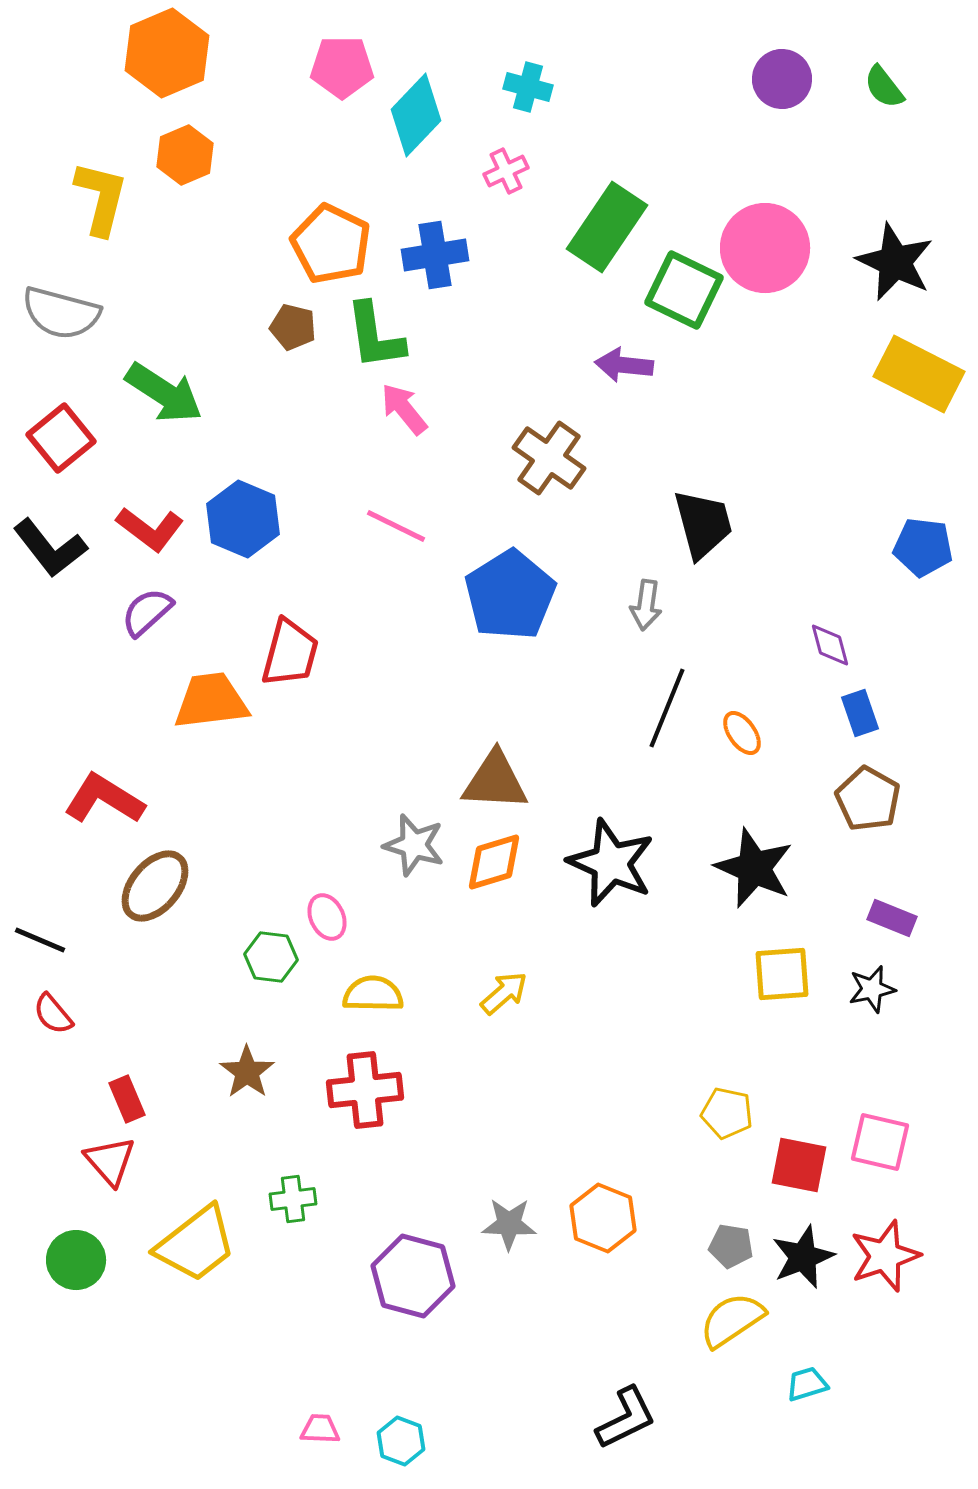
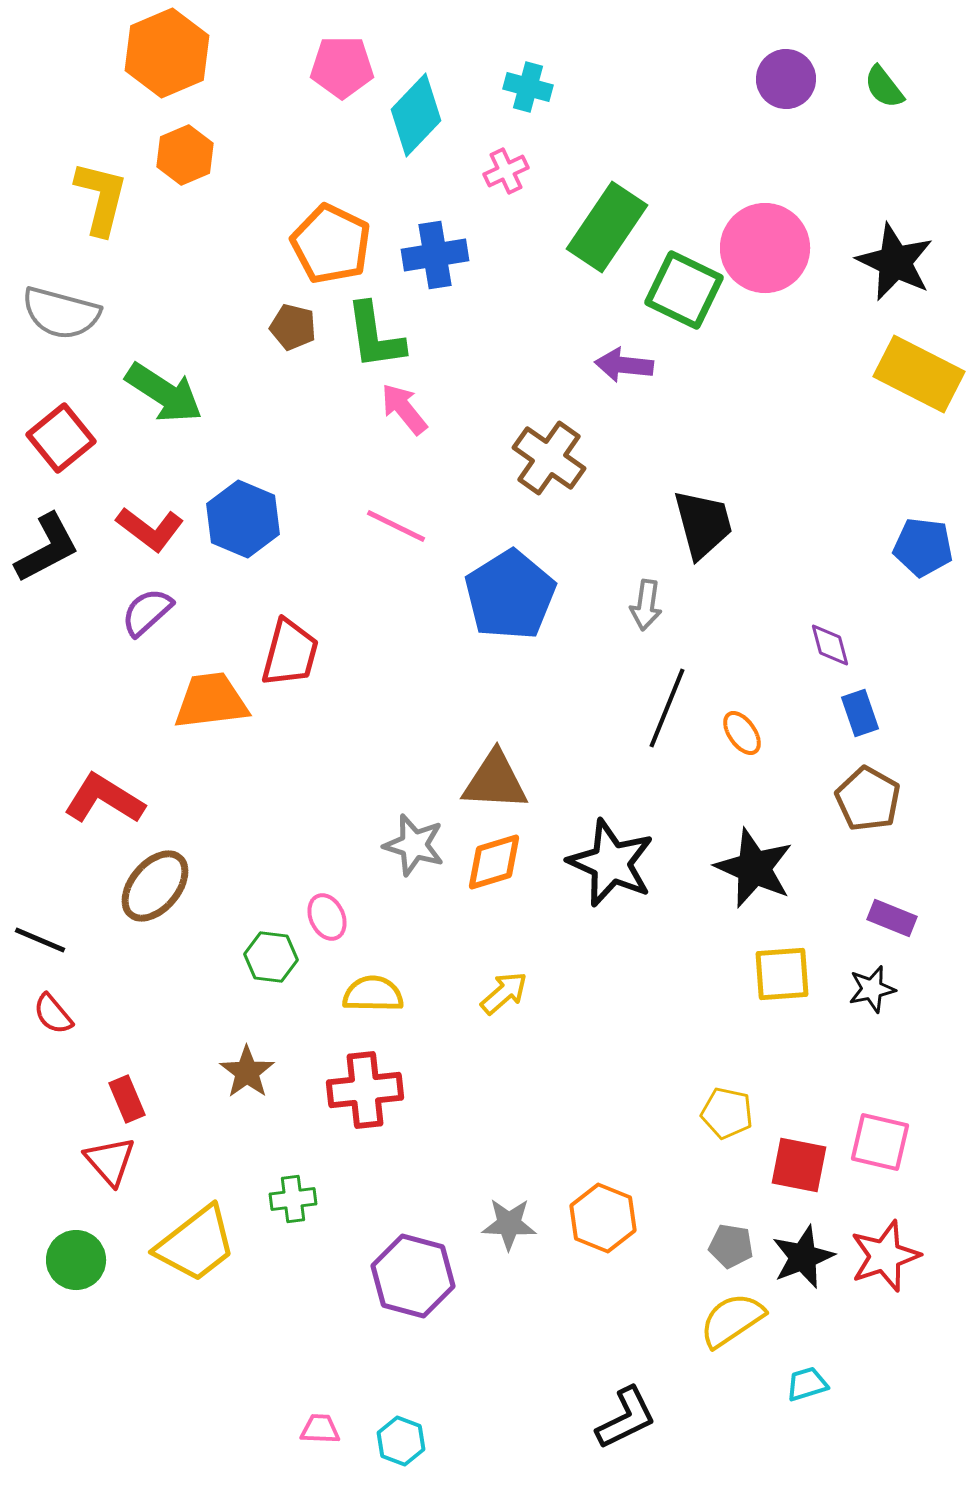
purple circle at (782, 79): moved 4 px right
black L-shape at (50, 548): moved 3 px left; rotated 80 degrees counterclockwise
